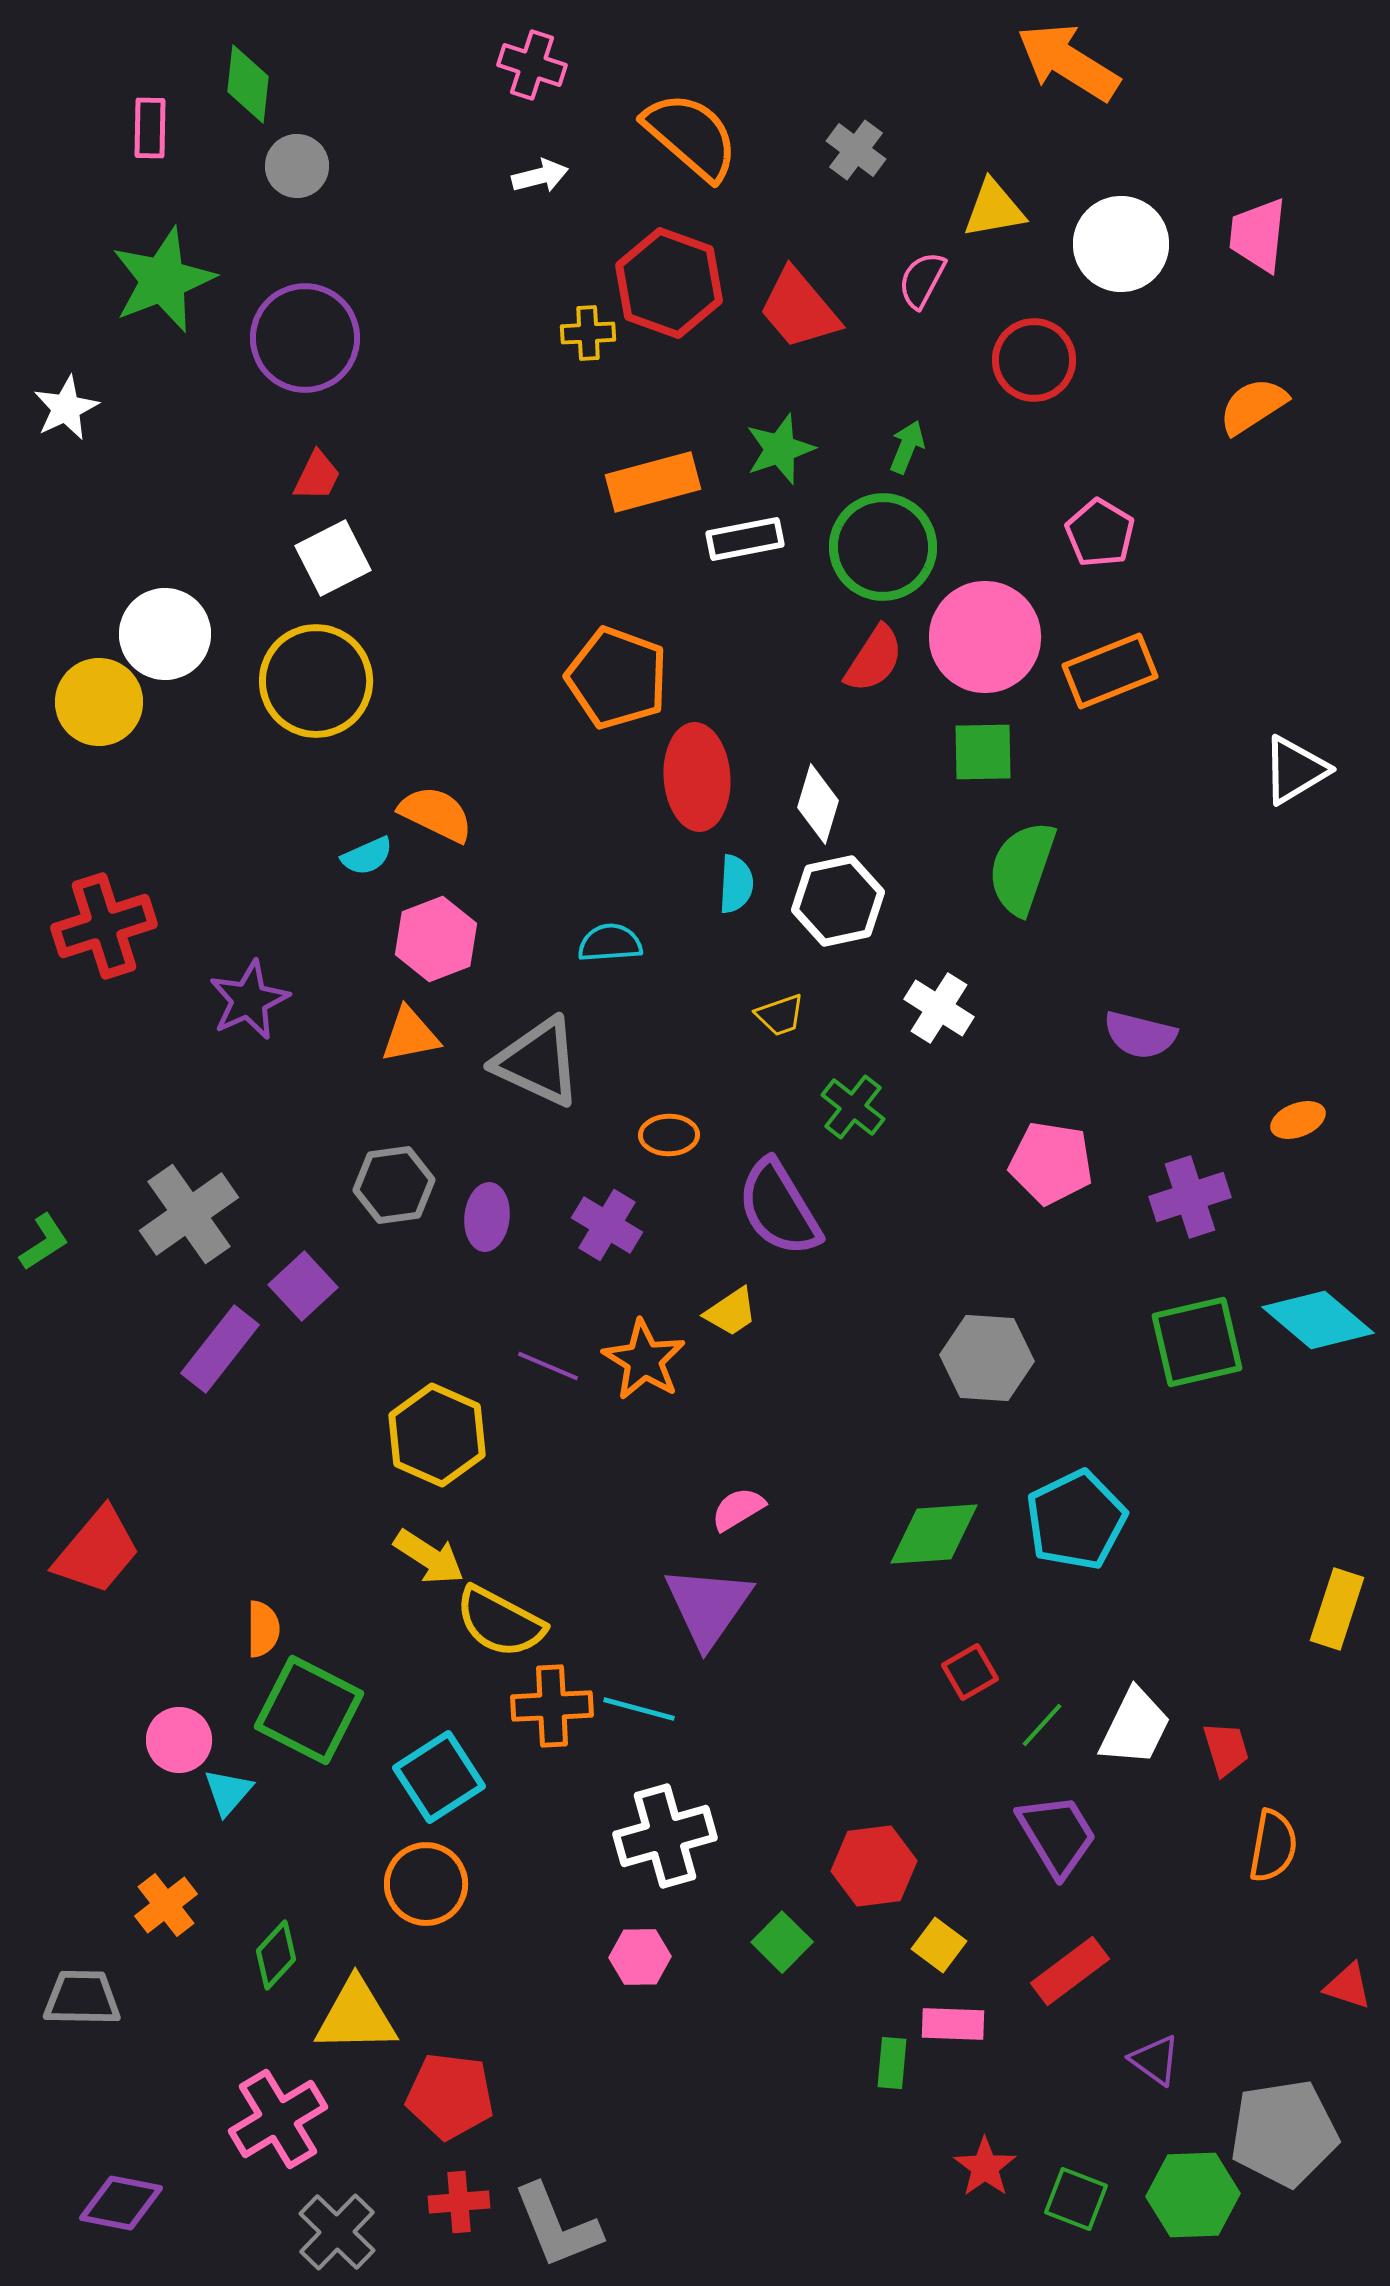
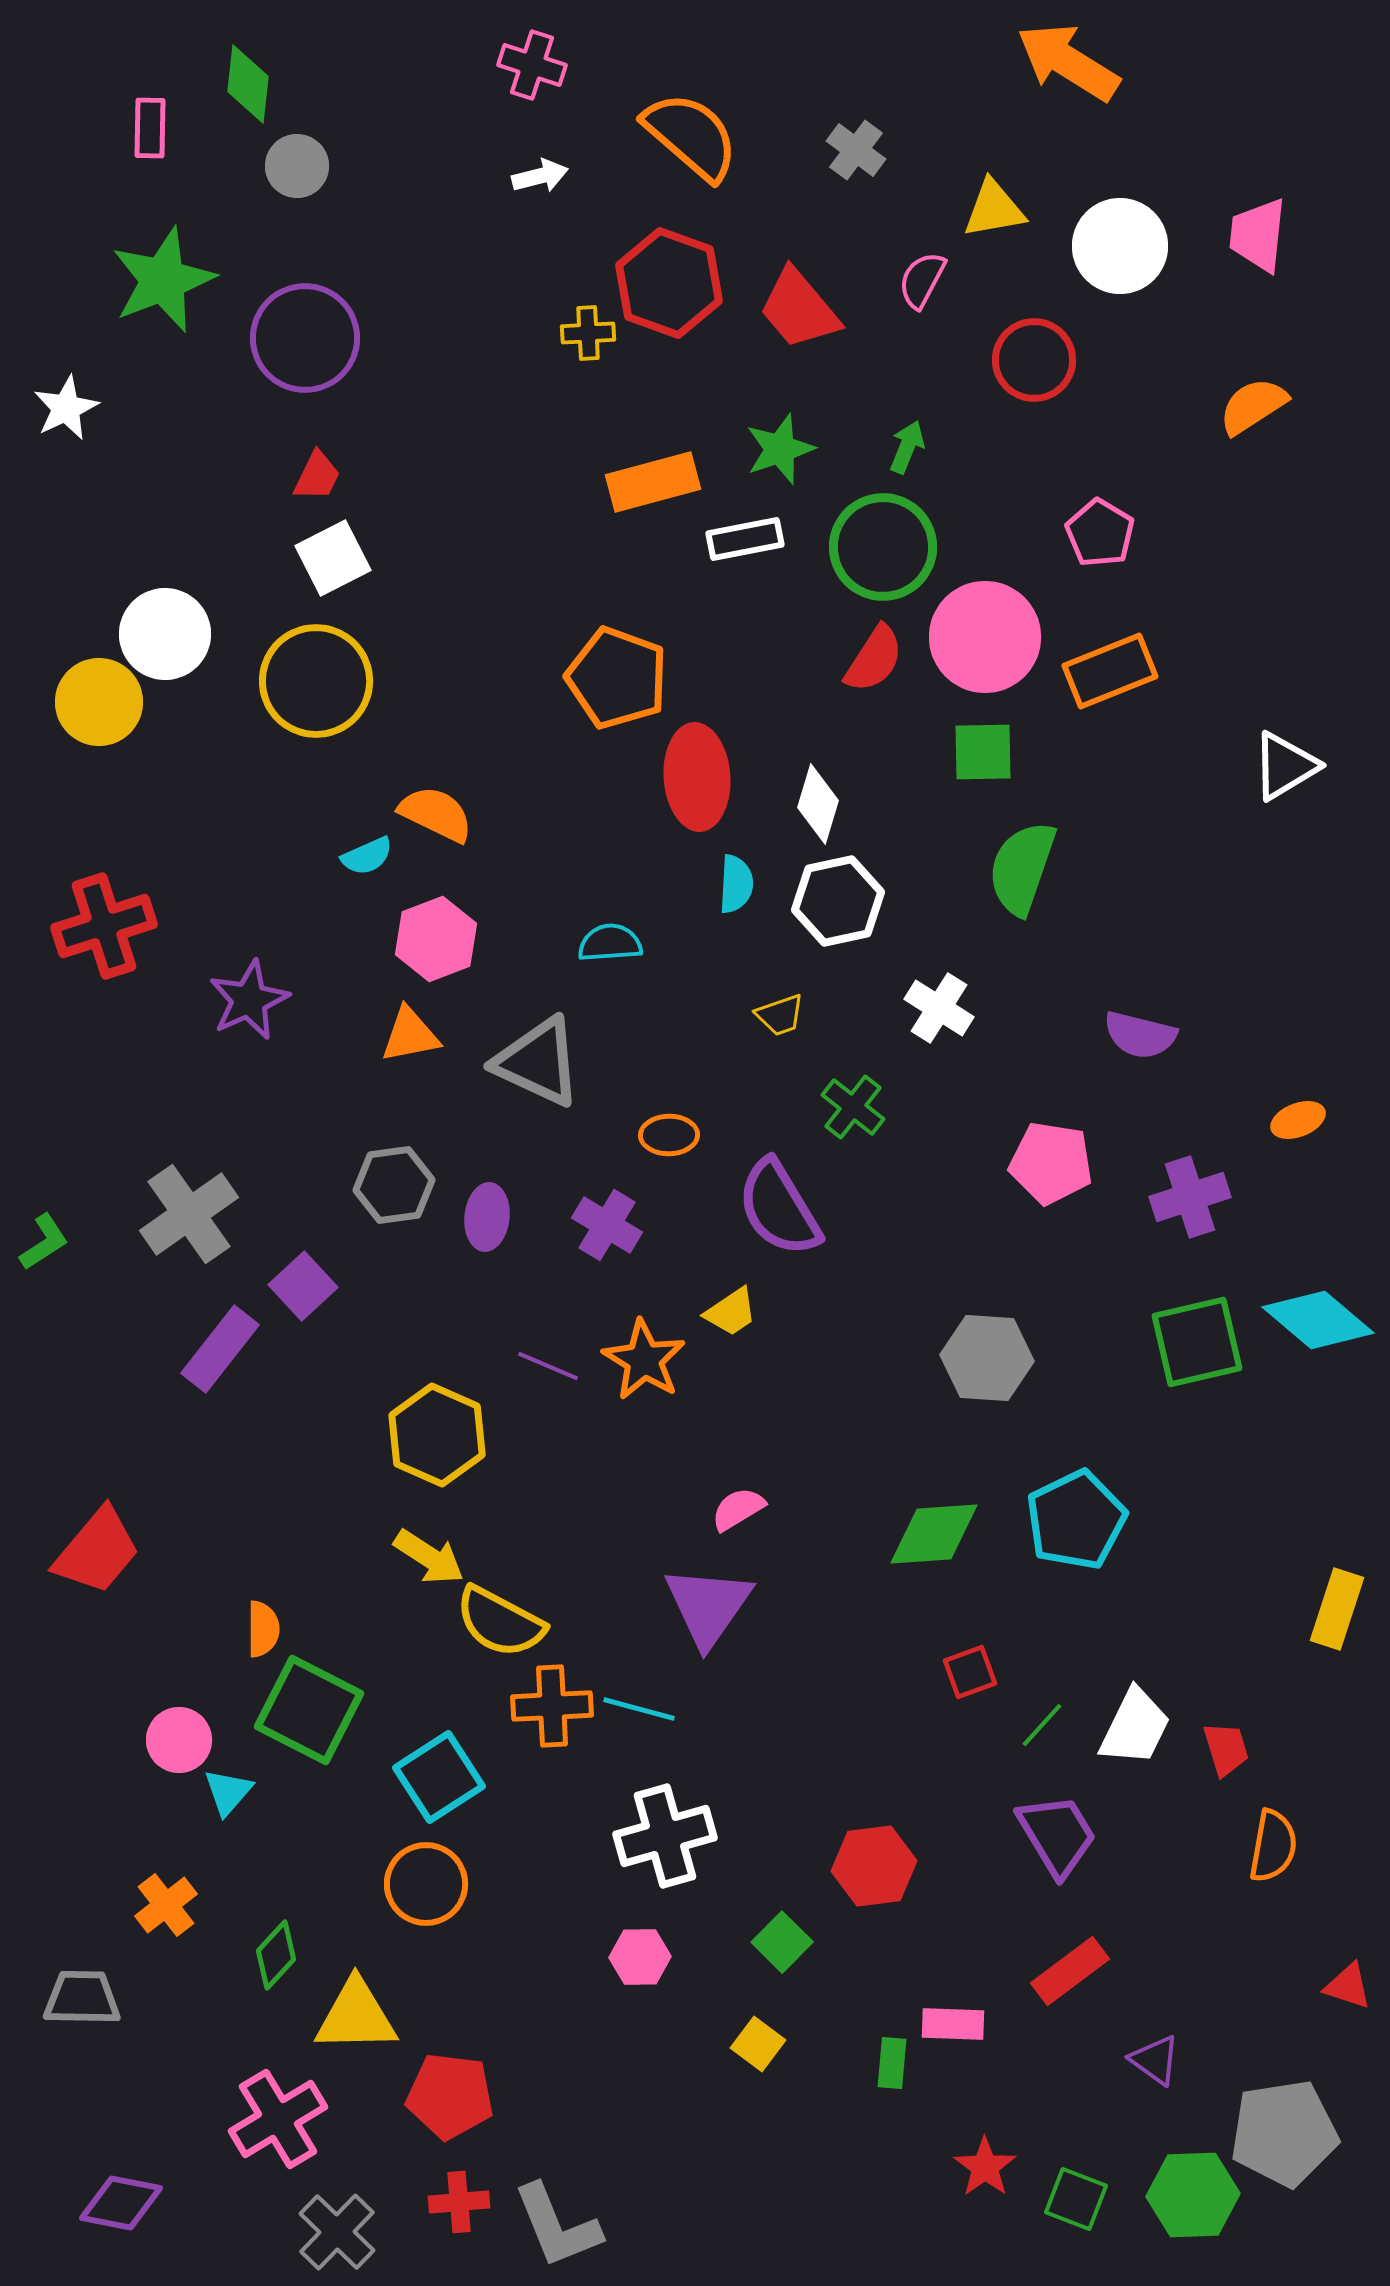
white circle at (1121, 244): moved 1 px left, 2 px down
white triangle at (1295, 770): moved 10 px left, 4 px up
red square at (970, 1672): rotated 10 degrees clockwise
yellow square at (939, 1945): moved 181 px left, 99 px down
